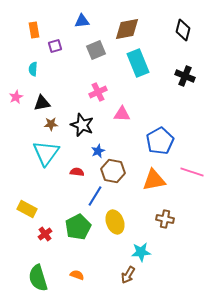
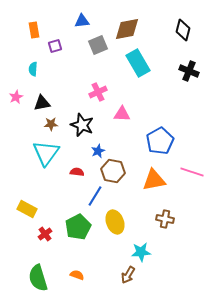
gray square: moved 2 px right, 5 px up
cyan rectangle: rotated 8 degrees counterclockwise
black cross: moved 4 px right, 5 px up
